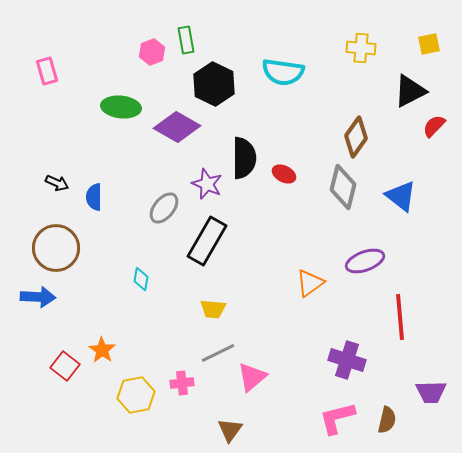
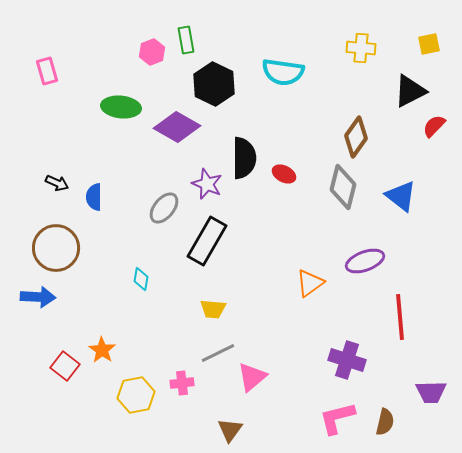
brown semicircle: moved 2 px left, 2 px down
